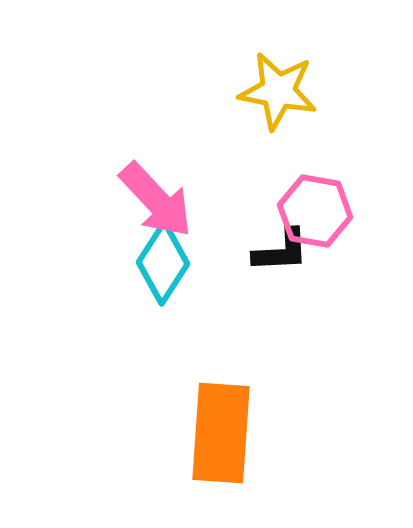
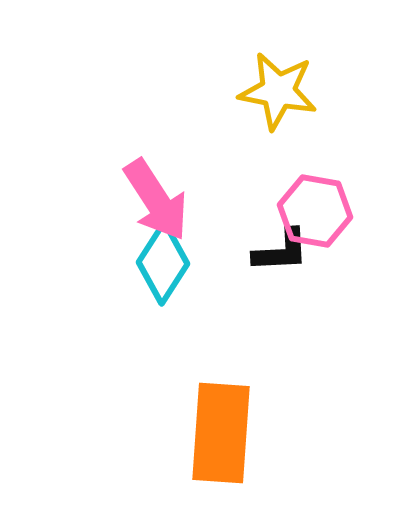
pink arrow: rotated 10 degrees clockwise
